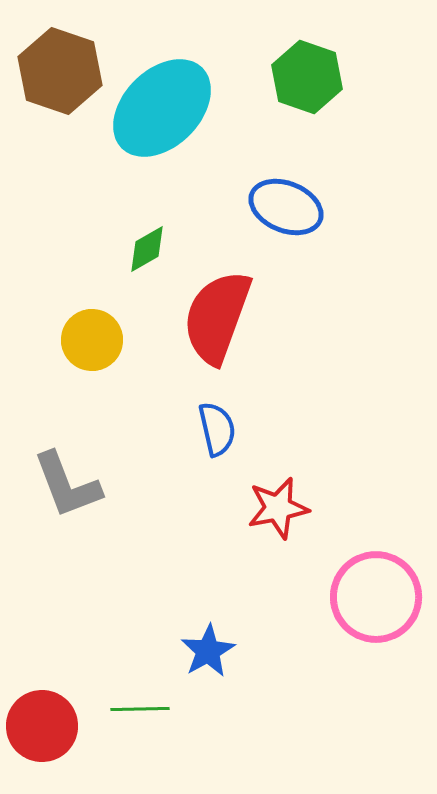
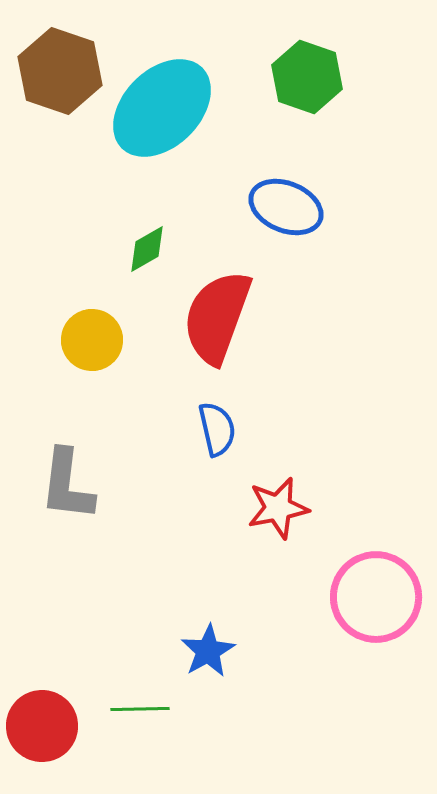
gray L-shape: rotated 28 degrees clockwise
